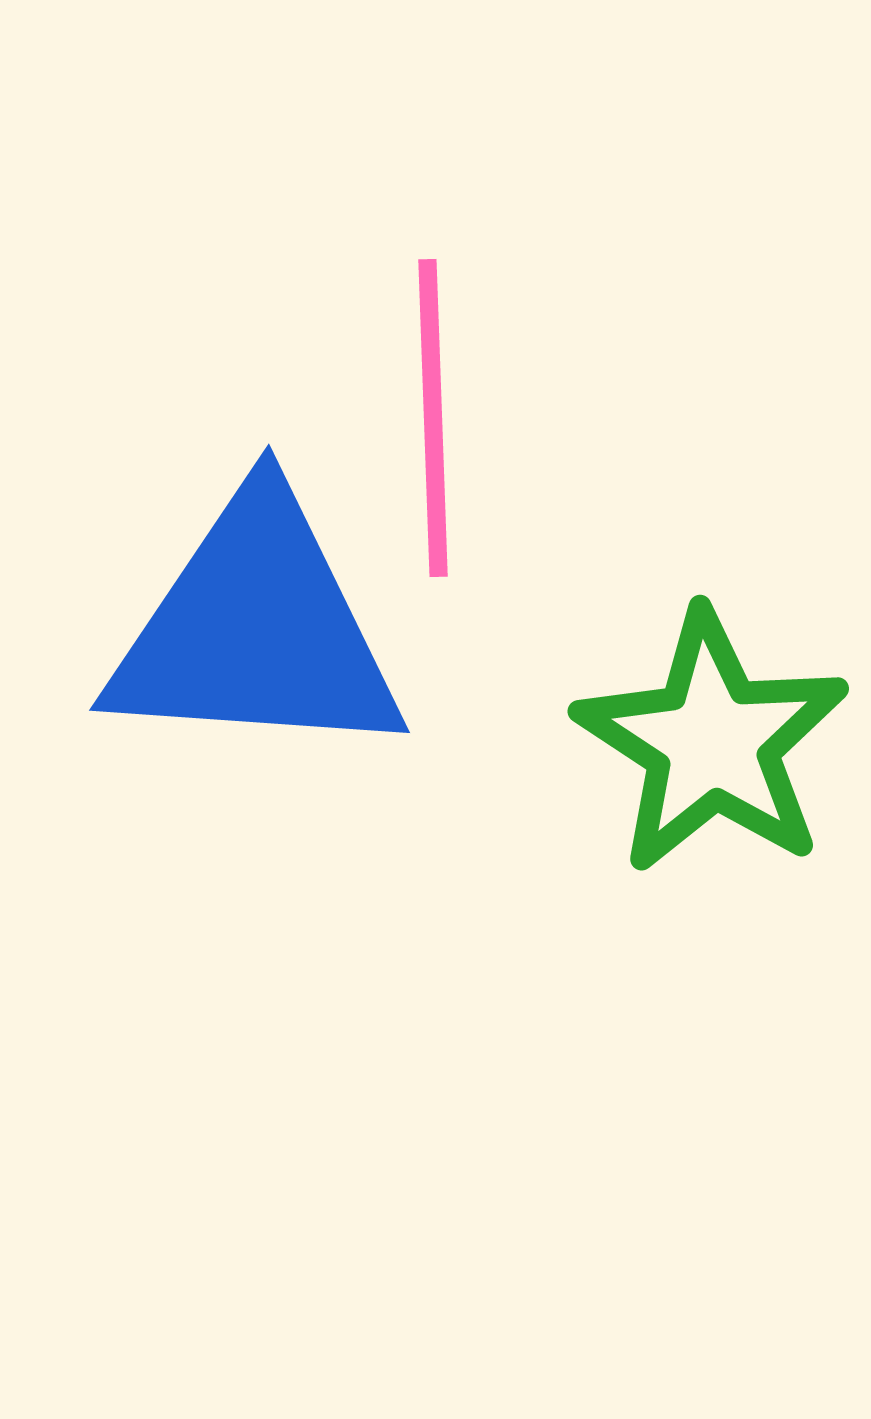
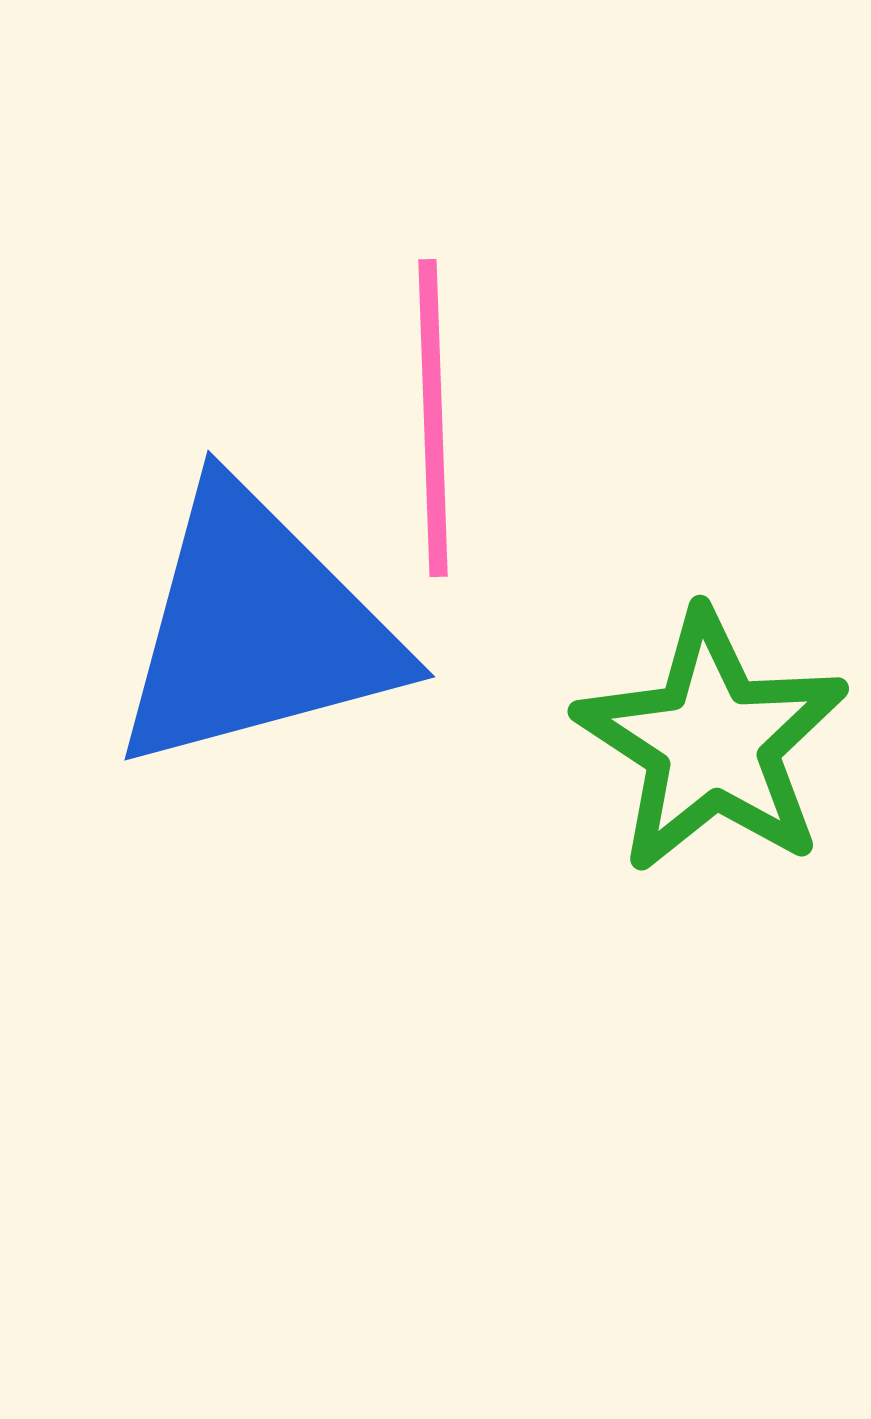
blue triangle: rotated 19 degrees counterclockwise
